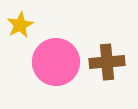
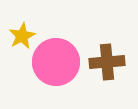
yellow star: moved 2 px right, 11 px down
